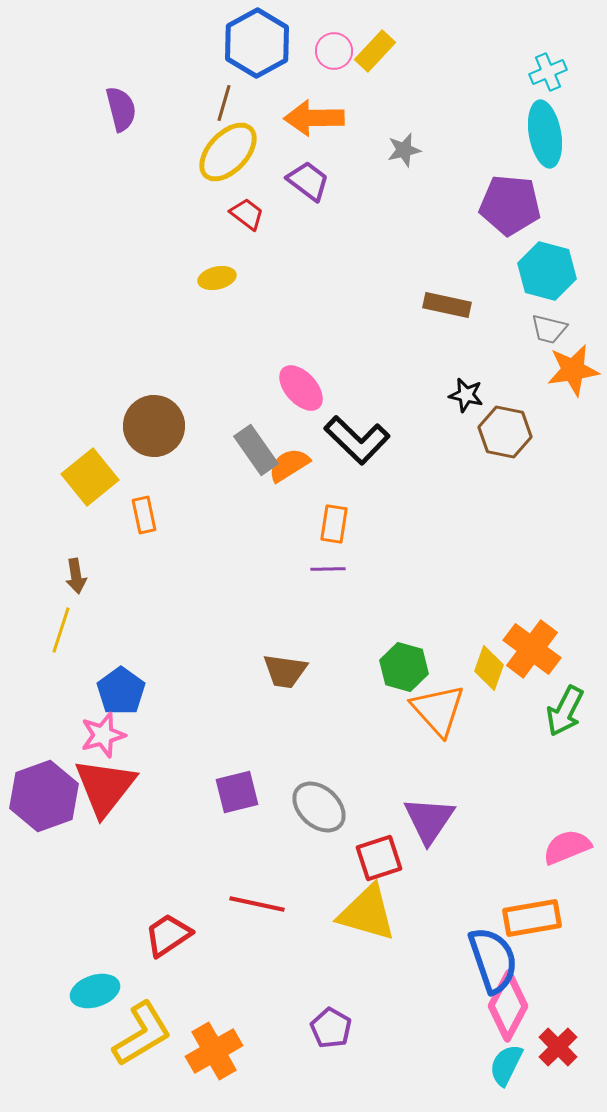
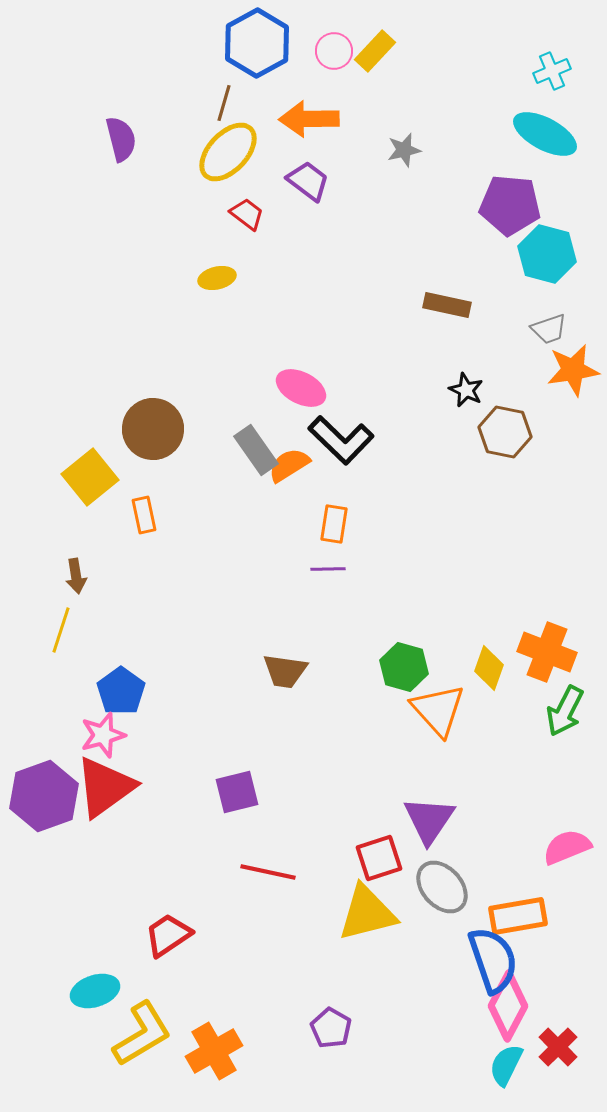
cyan cross at (548, 72): moved 4 px right, 1 px up
purple semicircle at (121, 109): moved 30 px down
orange arrow at (314, 118): moved 5 px left, 1 px down
cyan ellipse at (545, 134): rotated 52 degrees counterclockwise
cyan hexagon at (547, 271): moved 17 px up
gray trapezoid at (549, 329): rotated 33 degrees counterclockwise
pink ellipse at (301, 388): rotated 21 degrees counterclockwise
black star at (466, 395): moved 5 px up; rotated 12 degrees clockwise
brown circle at (154, 426): moved 1 px left, 3 px down
black L-shape at (357, 440): moved 16 px left
orange cross at (532, 649): moved 15 px right, 3 px down; rotated 16 degrees counterclockwise
red triangle at (105, 787): rotated 16 degrees clockwise
gray ellipse at (319, 807): moved 123 px right, 80 px down; rotated 6 degrees clockwise
red line at (257, 904): moved 11 px right, 32 px up
yellow triangle at (367, 913): rotated 30 degrees counterclockwise
orange rectangle at (532, 918): moved 14 px left, 2 px up
